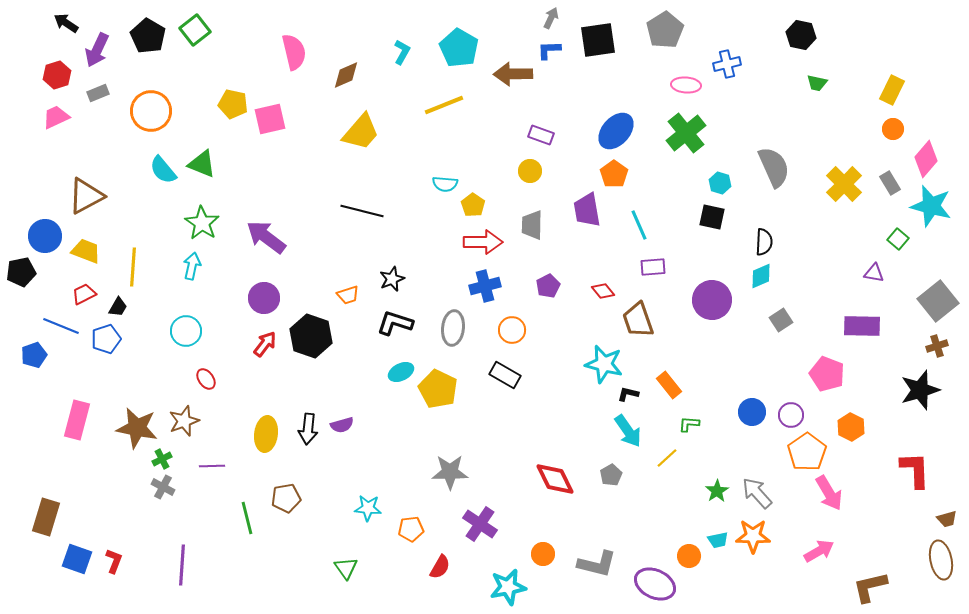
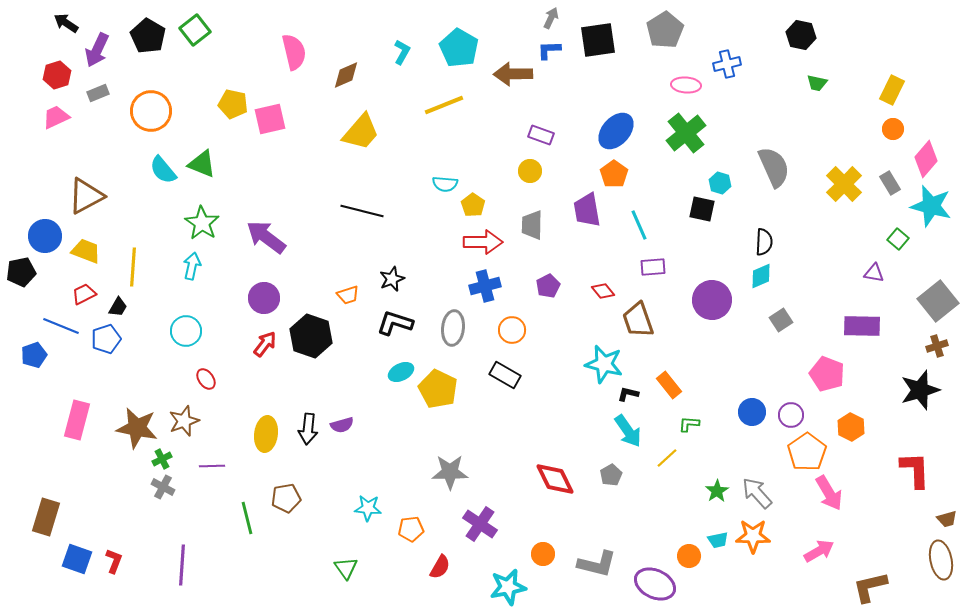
black square at (712, 217): moved 10 px left, 8 px up
